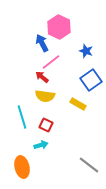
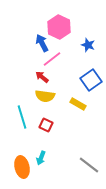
blue star: moved 2 px right, 6 px up
pink line: moved 1 px right, 3 px up
cyan arrow: moved 13 px down; rotated 128 degrees clockwise
